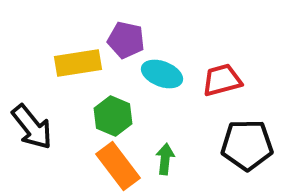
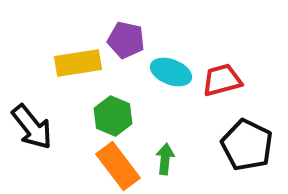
cyan ellipse: moved 9 px right, 2 px up
black pentagon: rotated 27 degrees clockwise
